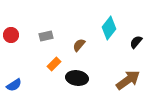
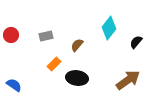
brown semicircle: moved 2 px left
blue semicircle: rotated 112 degrees counterclockwise
